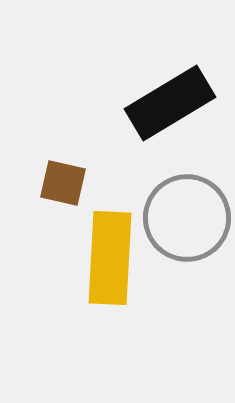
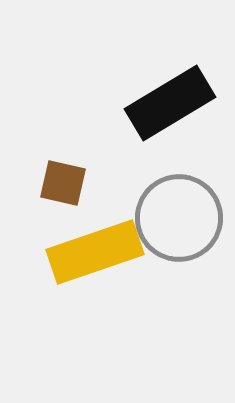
gray circle: moved 8 px left
yellow rectangle: moved 15 px left, 6 px up; rotated 68 degrees clockwise
